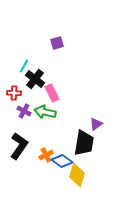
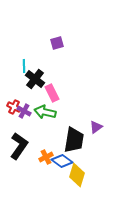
cyan line: rotated 32 degrees counterclockwise
red cross: moved 14 px down; rotated 24 degrees clockwise
purple triangle: moved 3 px down
black trapezoid: moved 10 px left, 3 px up
orange cross: moved 2 px down
